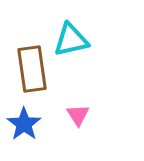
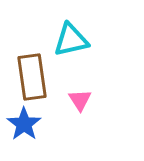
brown rectangle: moved 8 px down
pink triangle: moved 2 px right, 15 px up
